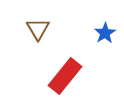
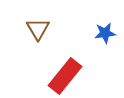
blue star: rotated 25 degrees clockwise
